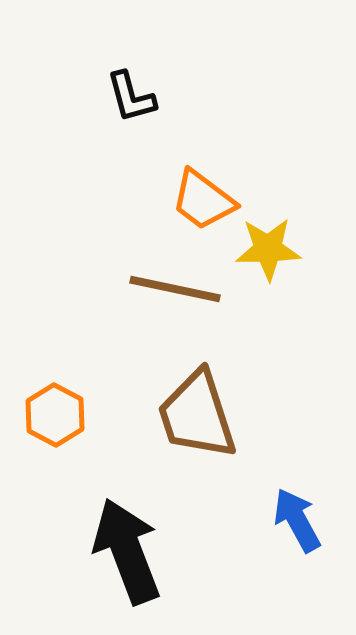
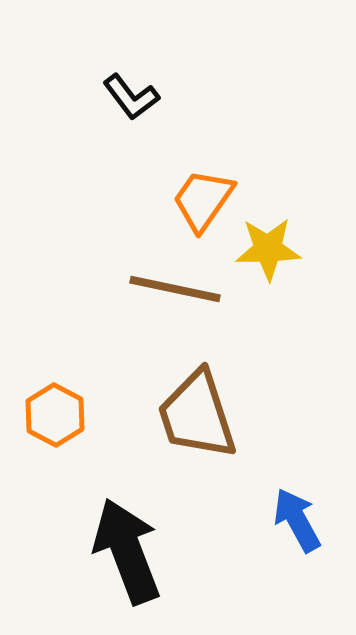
black L-shape: rotated 22 degrees counterclockwise
orange trapezoid: rotated 88 degrees clockwise
